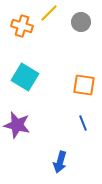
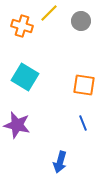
gray circle: moved 1 px up
